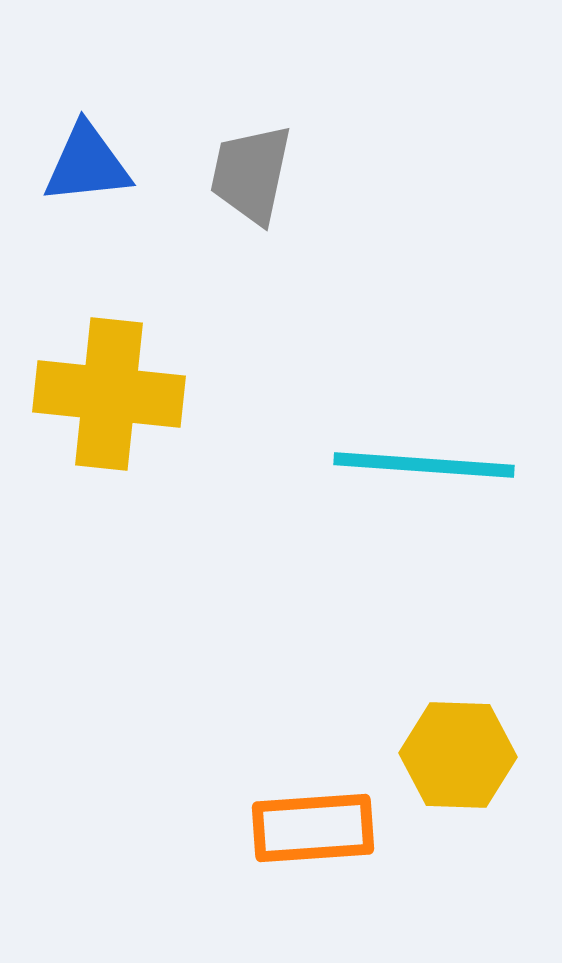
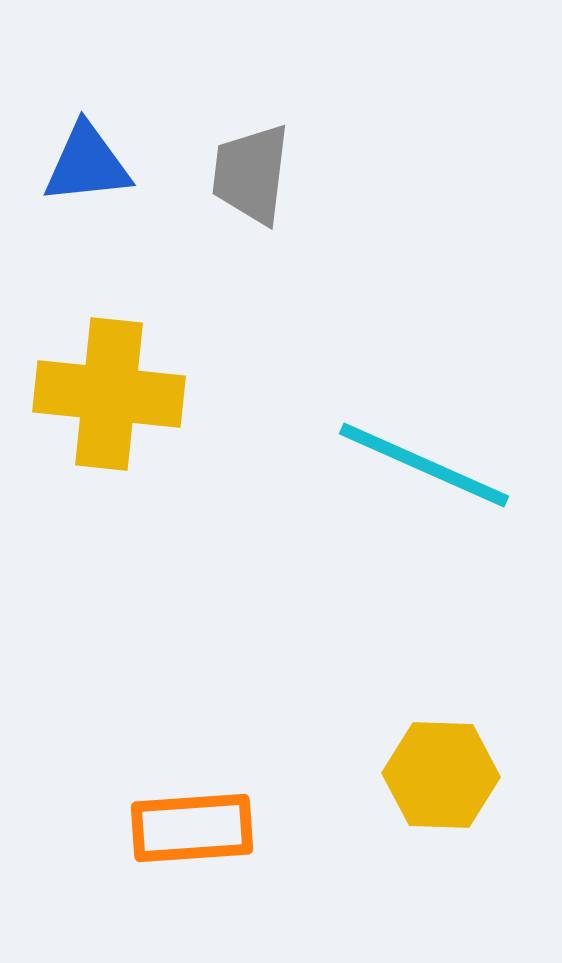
gray trapezoid: rotated 5 degrees counterclockwise
cyan line: rotated 20 degrees clockwise
yellow hexagon: moved 17 px left, 20 px down
orange rectangle: moved 121 px left
